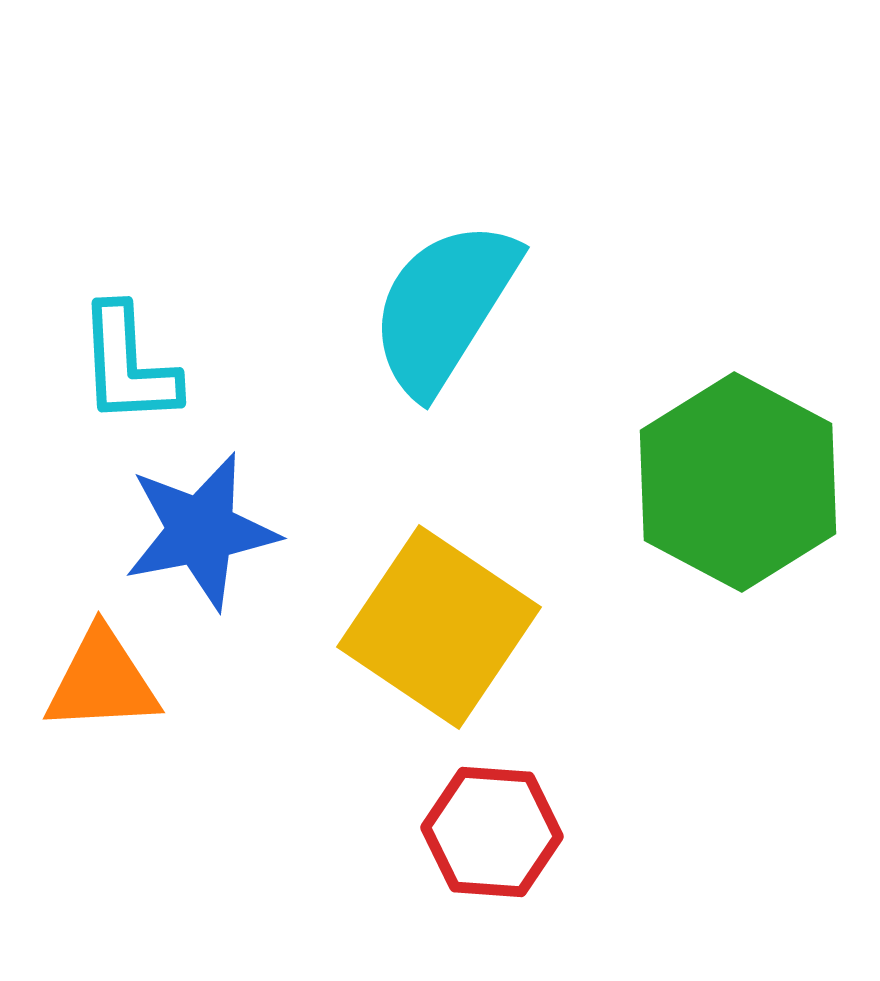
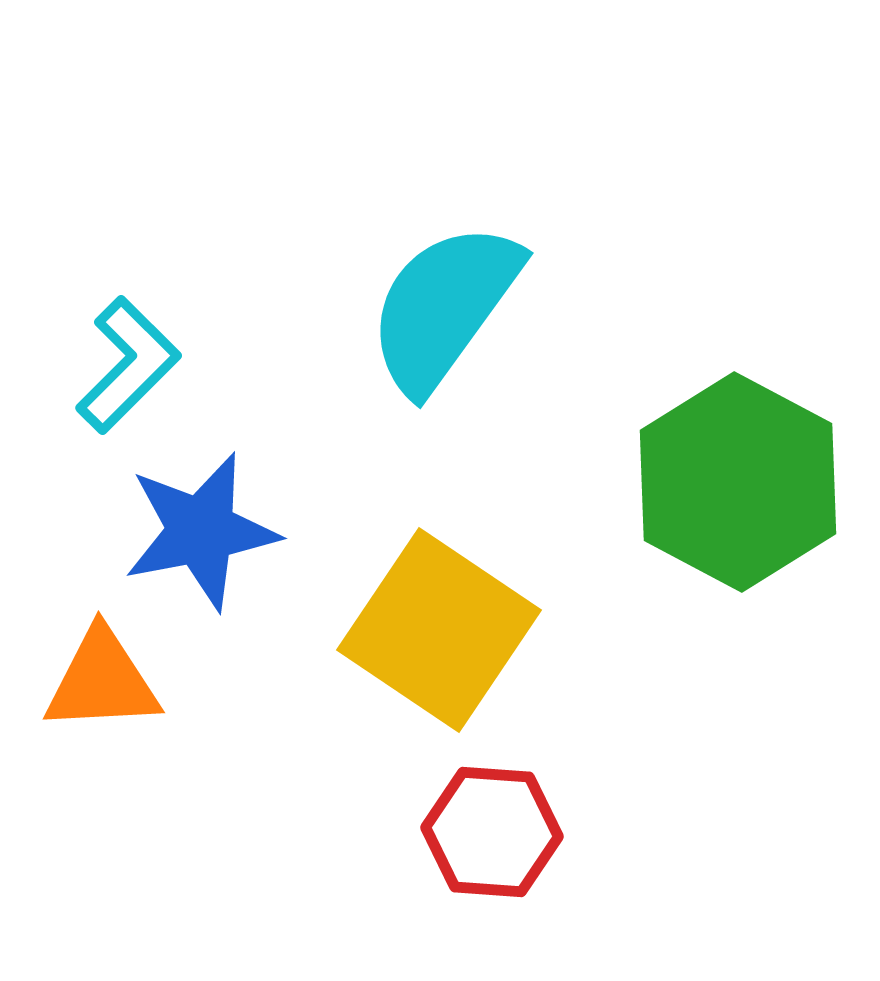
cyan semicircle: rotated 4 degrees clockwise
cyan L-shape: rotated 132 degrees counterclockwise
yellow square: moved 3 px down
